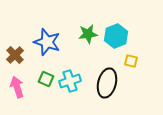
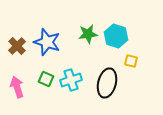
cyan hexagon: rotated 20 degrees counterclockwise
brown cross: moved 2 px right, 9 px up
cyan cross: moved 1 px right, 1 px up
